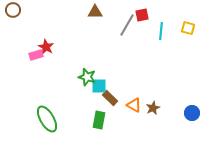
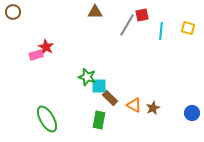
brown circle: moved 2 px down
